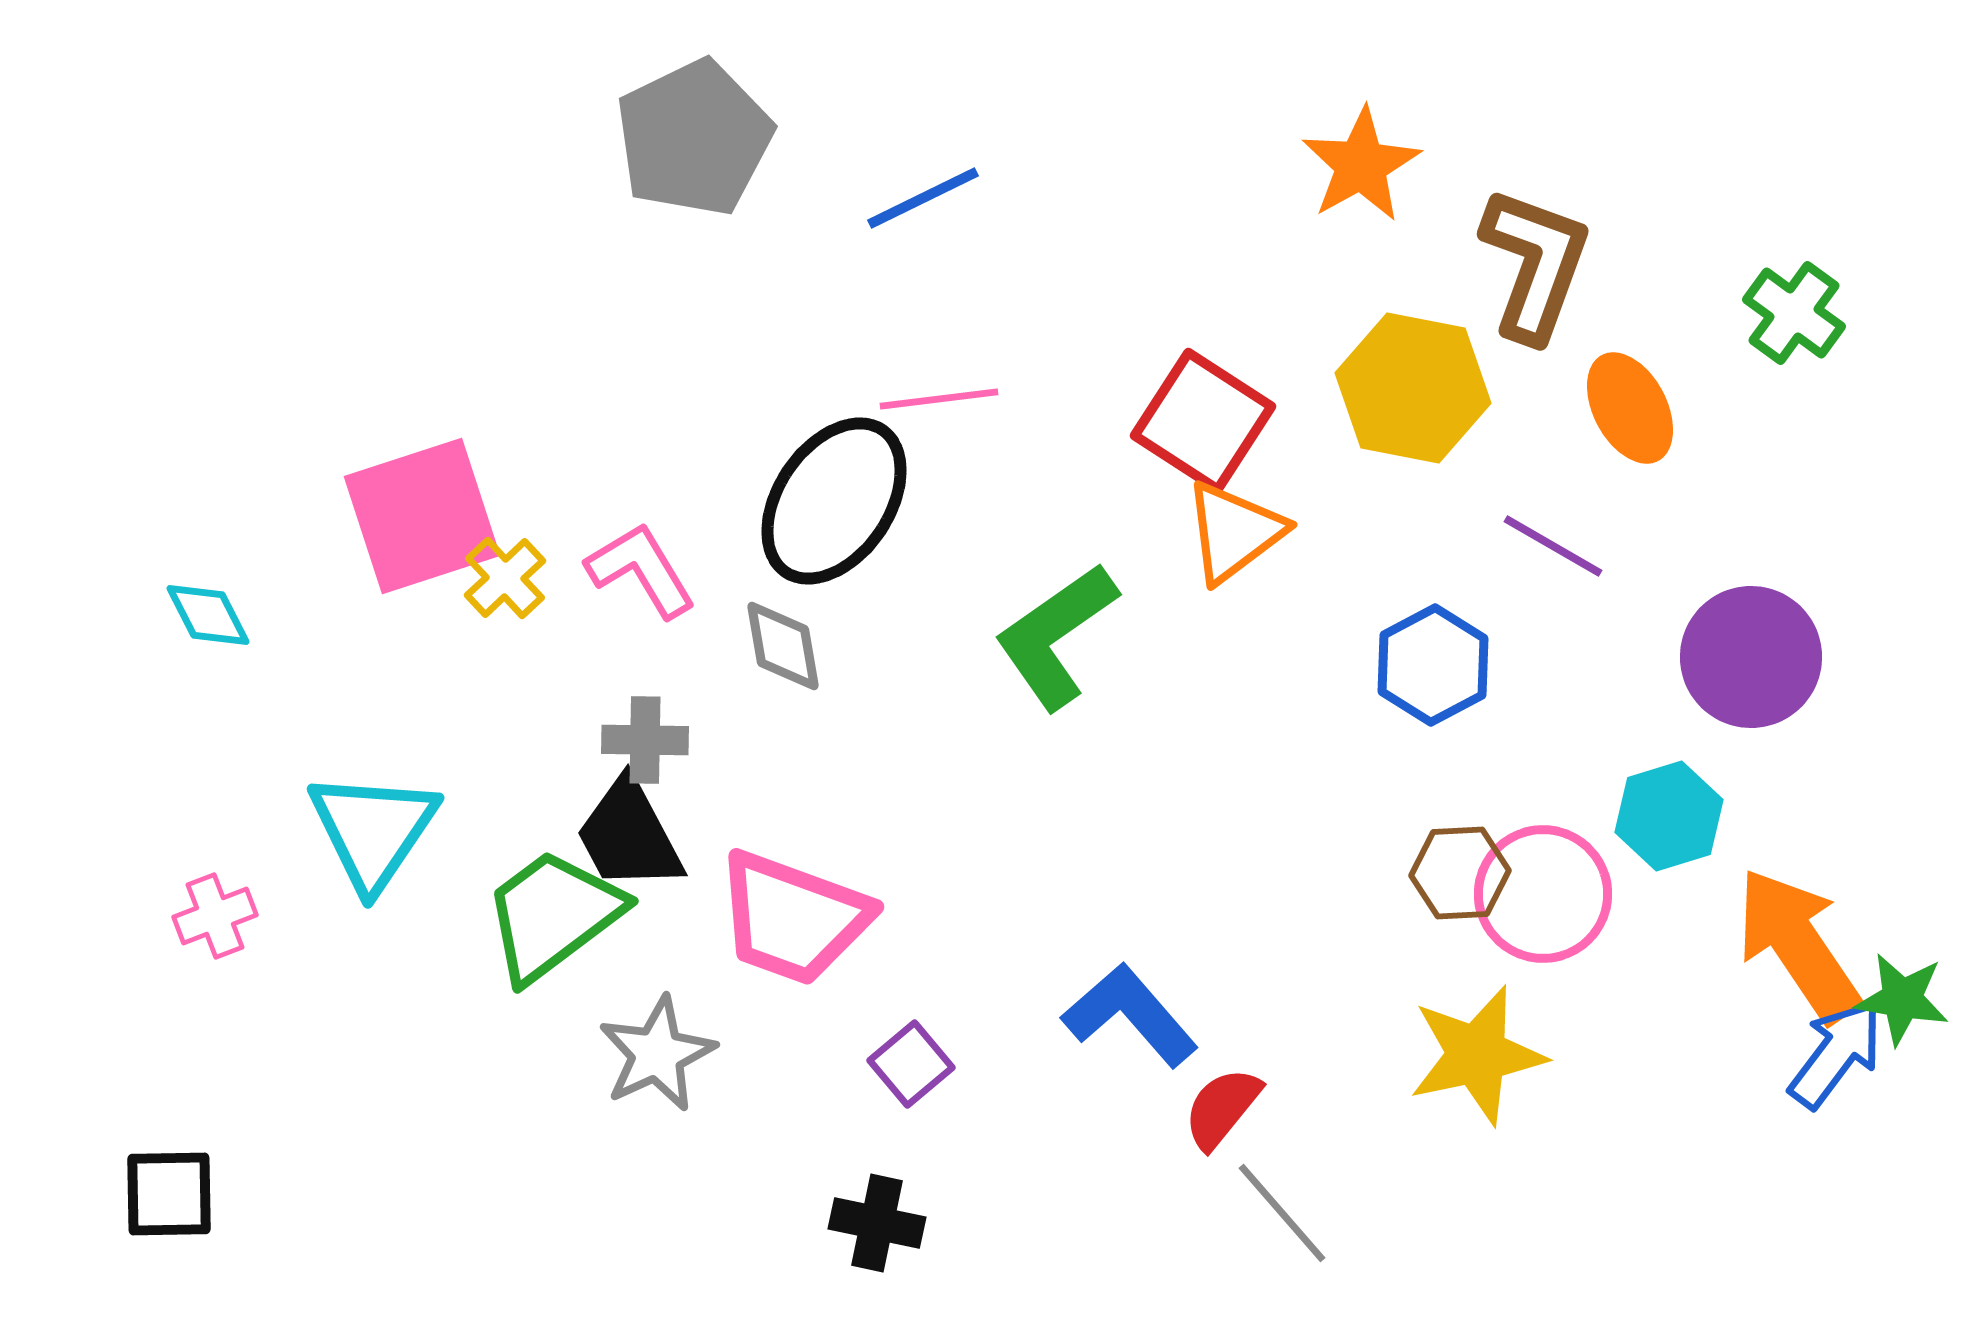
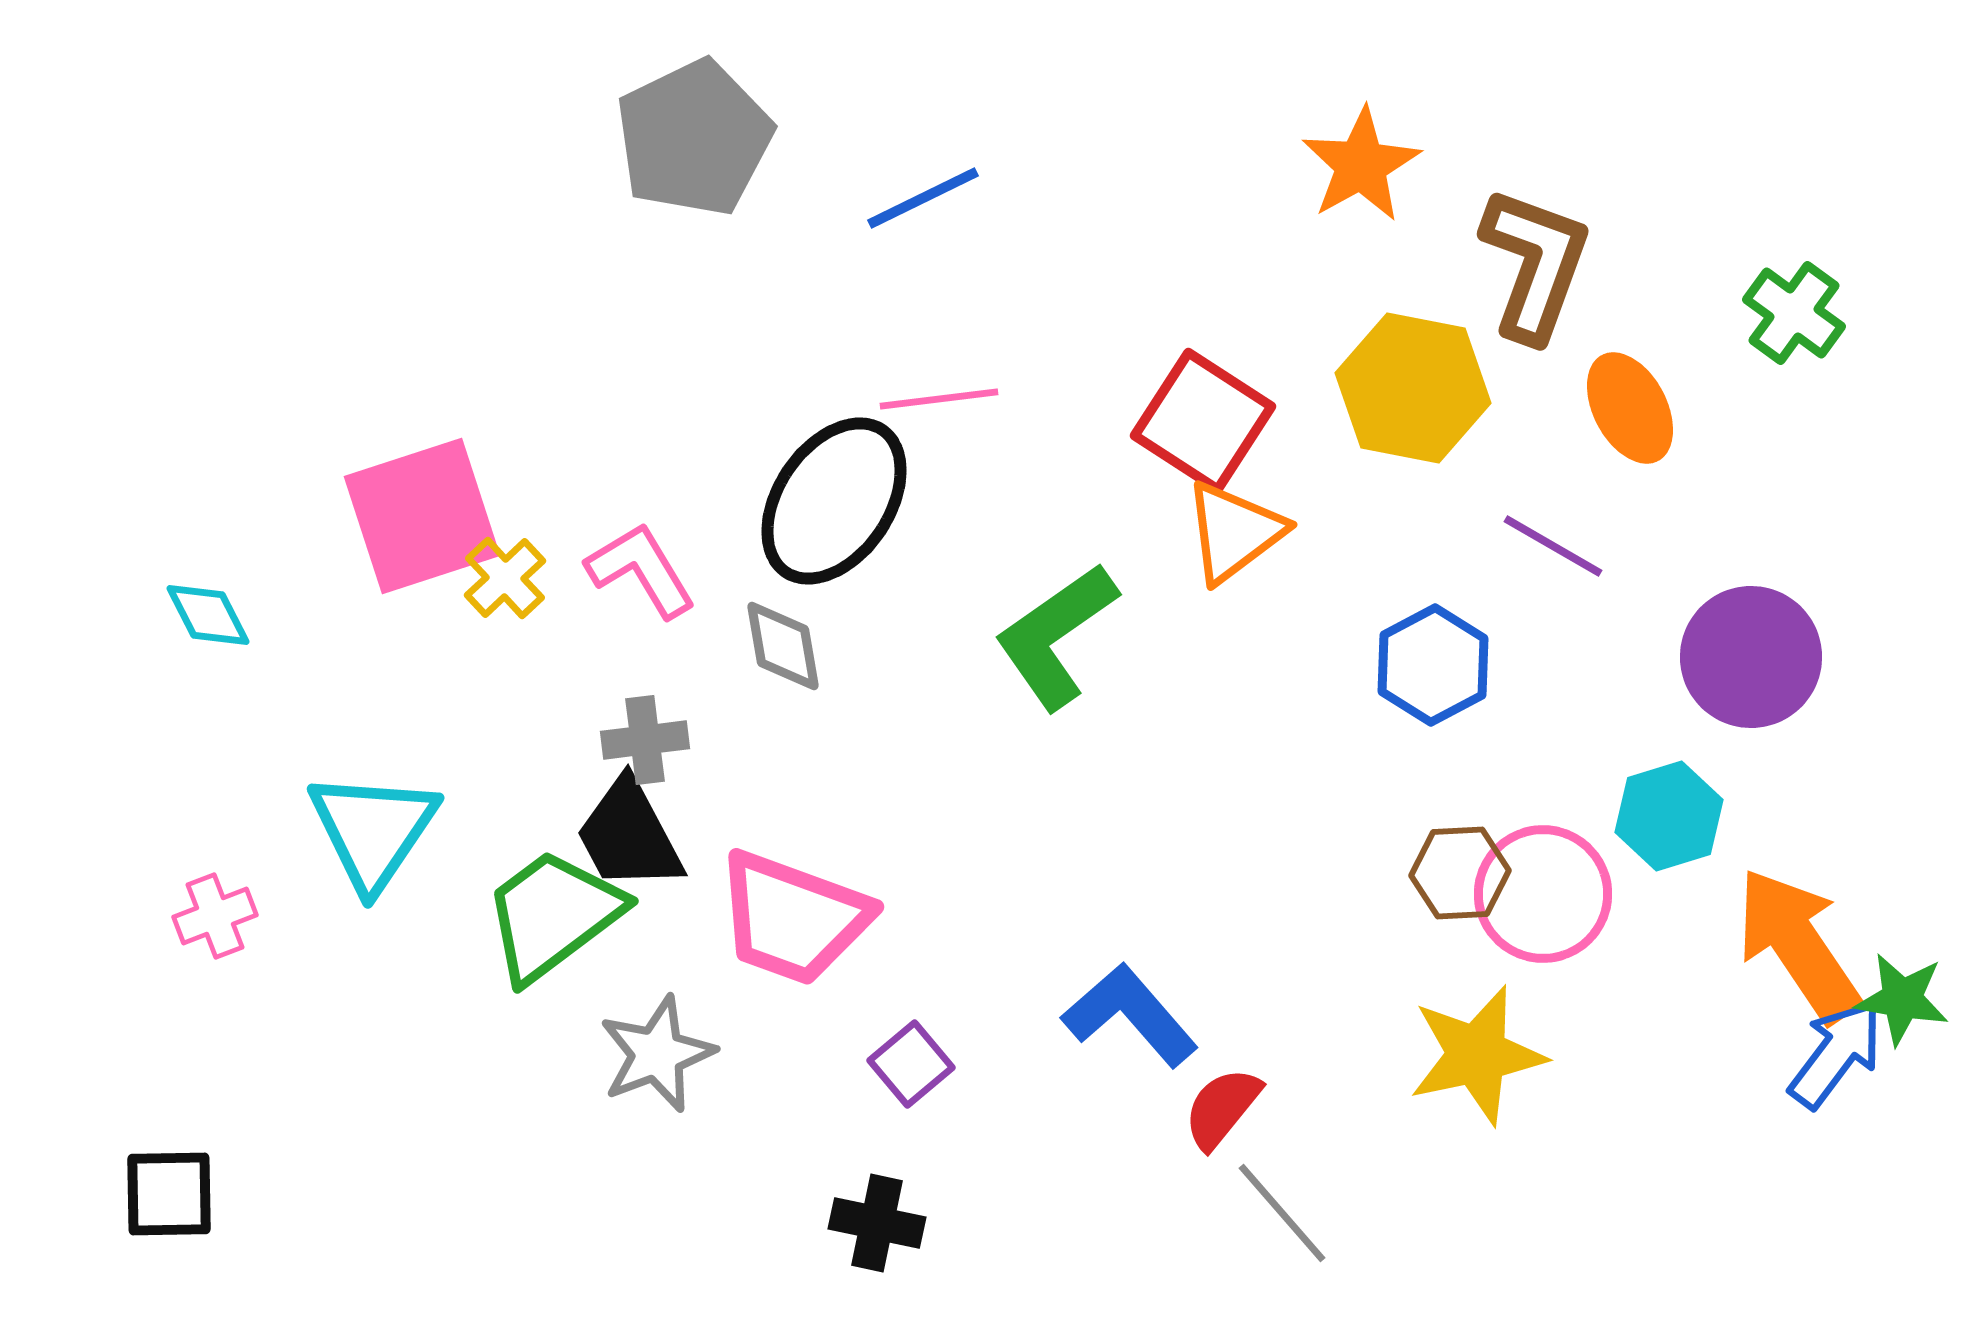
gray cross: rotated 8 degrees counterclockwise
gray star: rotated 4 degrees clockwise
